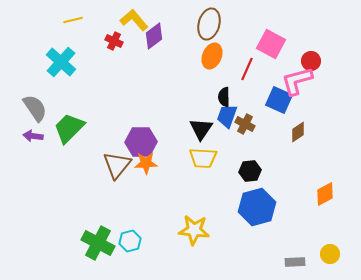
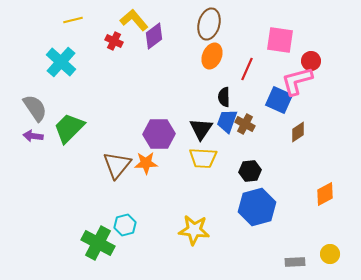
pink square: moved 9 px right, 4 px up; rotated 20 degrees counterclockwise
blue trapezoid: moved 5 px down
purple hexagon: moved 18 px right, 8 px up
cyan hexagon: moved 5 px left, 16 px up
